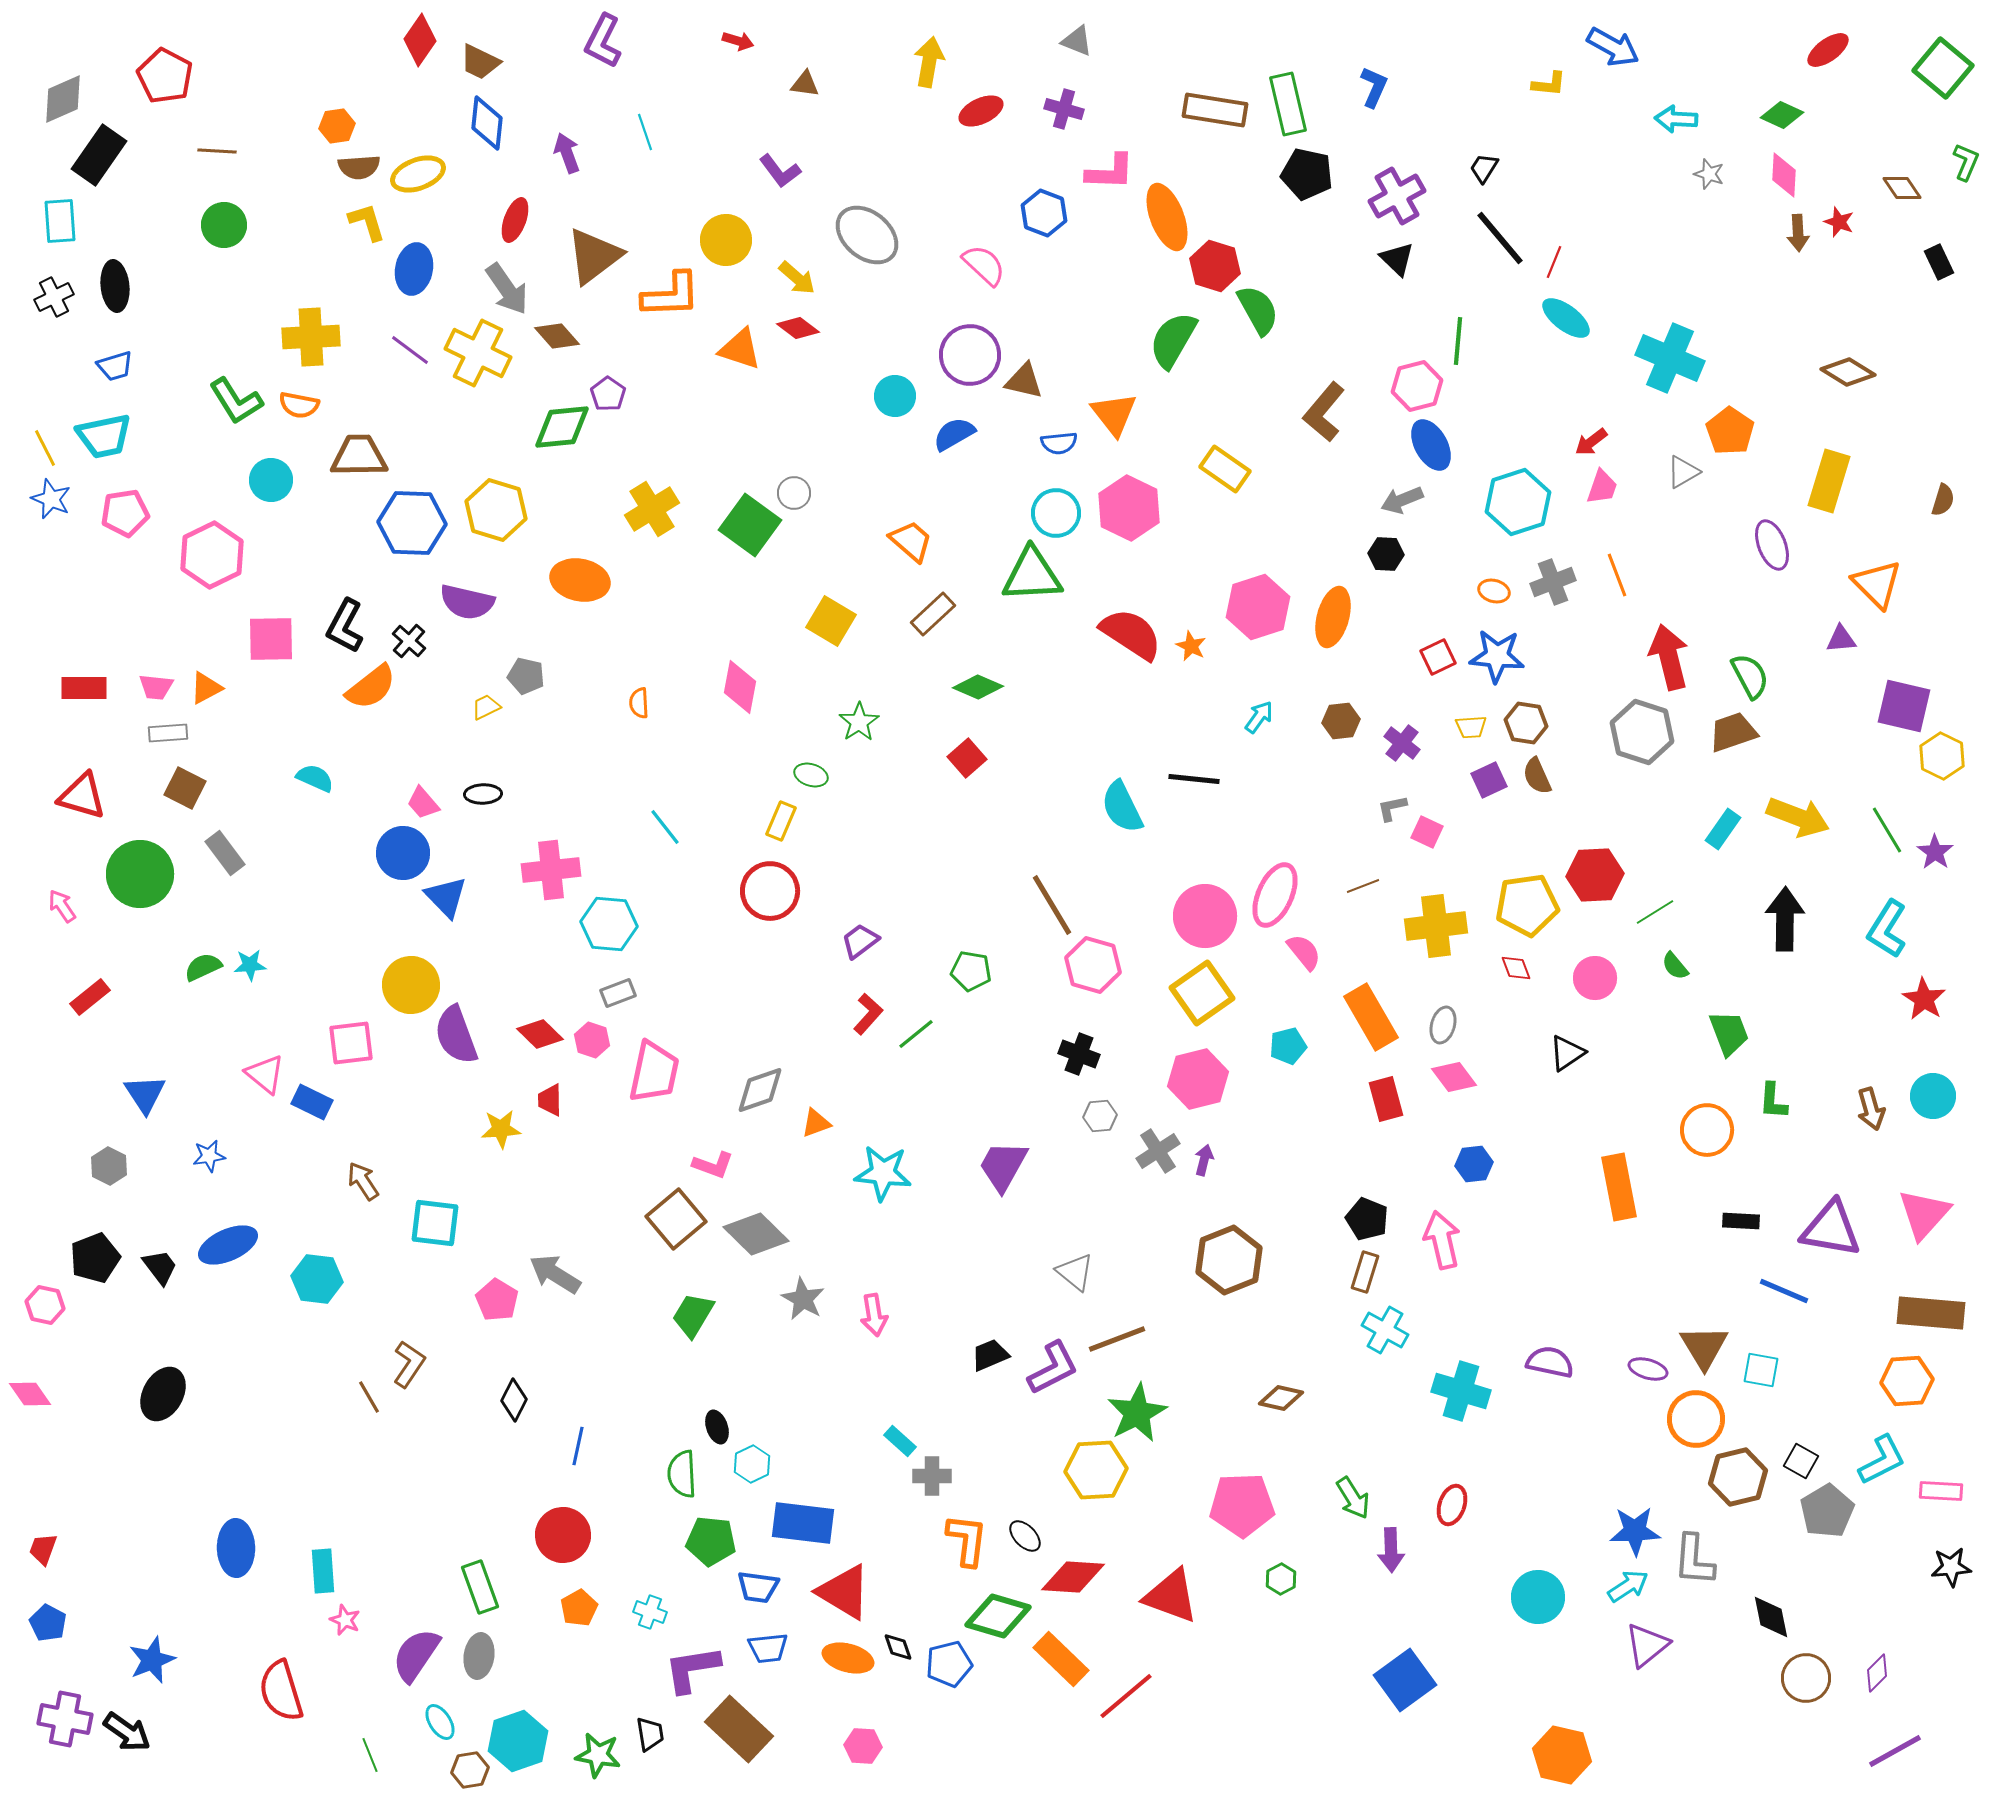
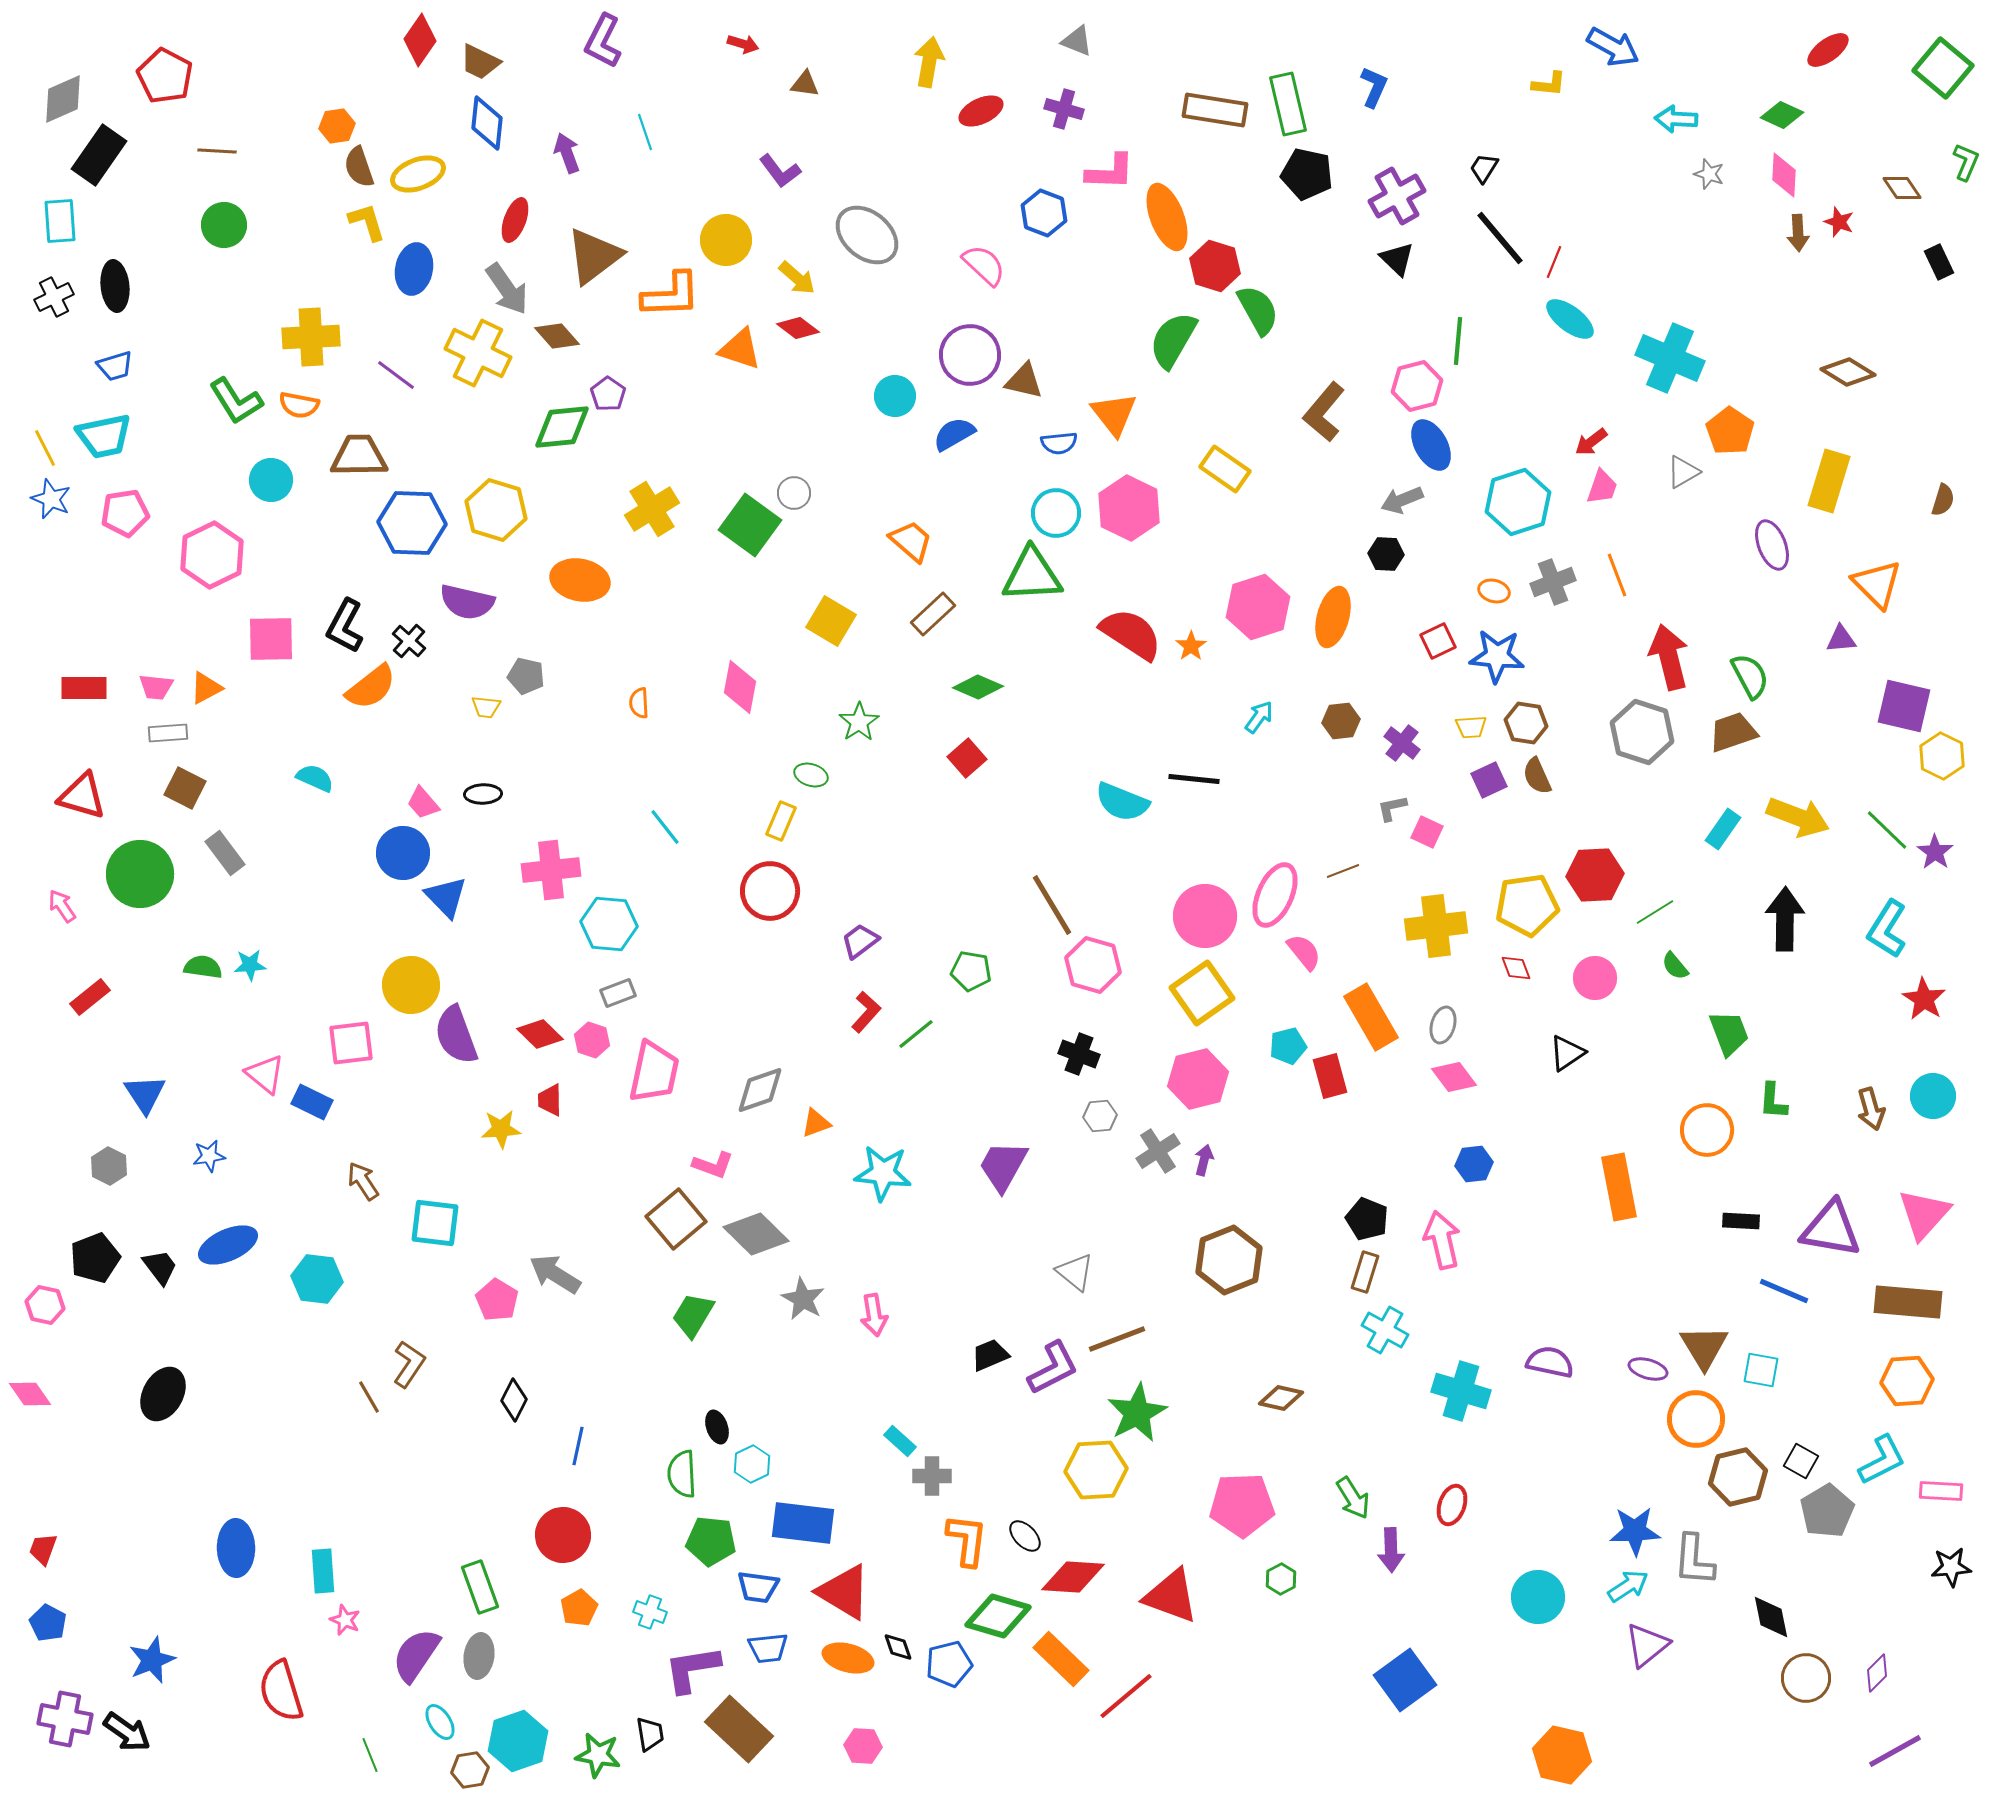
red arrow at (738, 41): moved 5 px right, 3 px down
brown semicircle at (359, 167): rotated 75 degrees clockwise
cyan ellipse at (1566, 318): moved 4 px right, 1 px down
purple line at (410, 350): moved 14 px left, 25 px down
orange star at (1191, 646): rotated 12 degrees clockwise
red square at (1438, 657): moved 16 px up
yellow trapezoid at (486, 707): rotated 148 degrees counterclockwise
cyan semicircle at (1122, 807): moved 5 px up; rotated 42 degrees counterclockwise
green line at (1887, 830): rotated 15 degrees counterclockwise
brown line at (1363, 886): moved 20 px left, 15 px up
green semicircle at (203, 967): rotated 33 degrees clockwise
red L-shape at (868, 1014): moved 2 px left, 2 px up
red rectangle at (1386, 1099): moved 56 px left, 23 px up
brown rectangle at (1931, 1313): moved 23 px left, 11 px up
